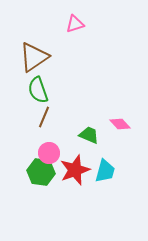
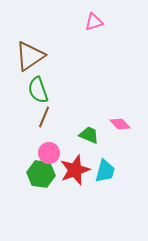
pink triangle: moved 19 px right, 2 px up
brown triangle: moved 4 px left, 1 px up
green hexagon: moved 2 px down
